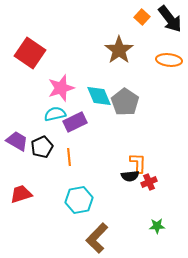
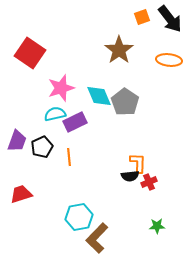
orange square: rotated 28 degrees clockwise
purple trapezoid: rotated 80 degrees clockwise
cyan hexagon: moved 17 px down
